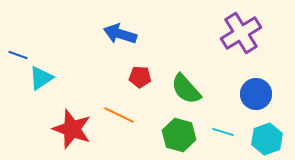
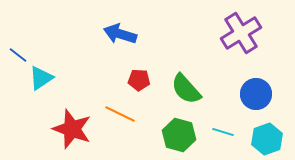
blue line: rotated 18 degrees clockwise
red pentagon: moved 1 px left, 3 px down
orange line: moved 1 px right, 1 px up
